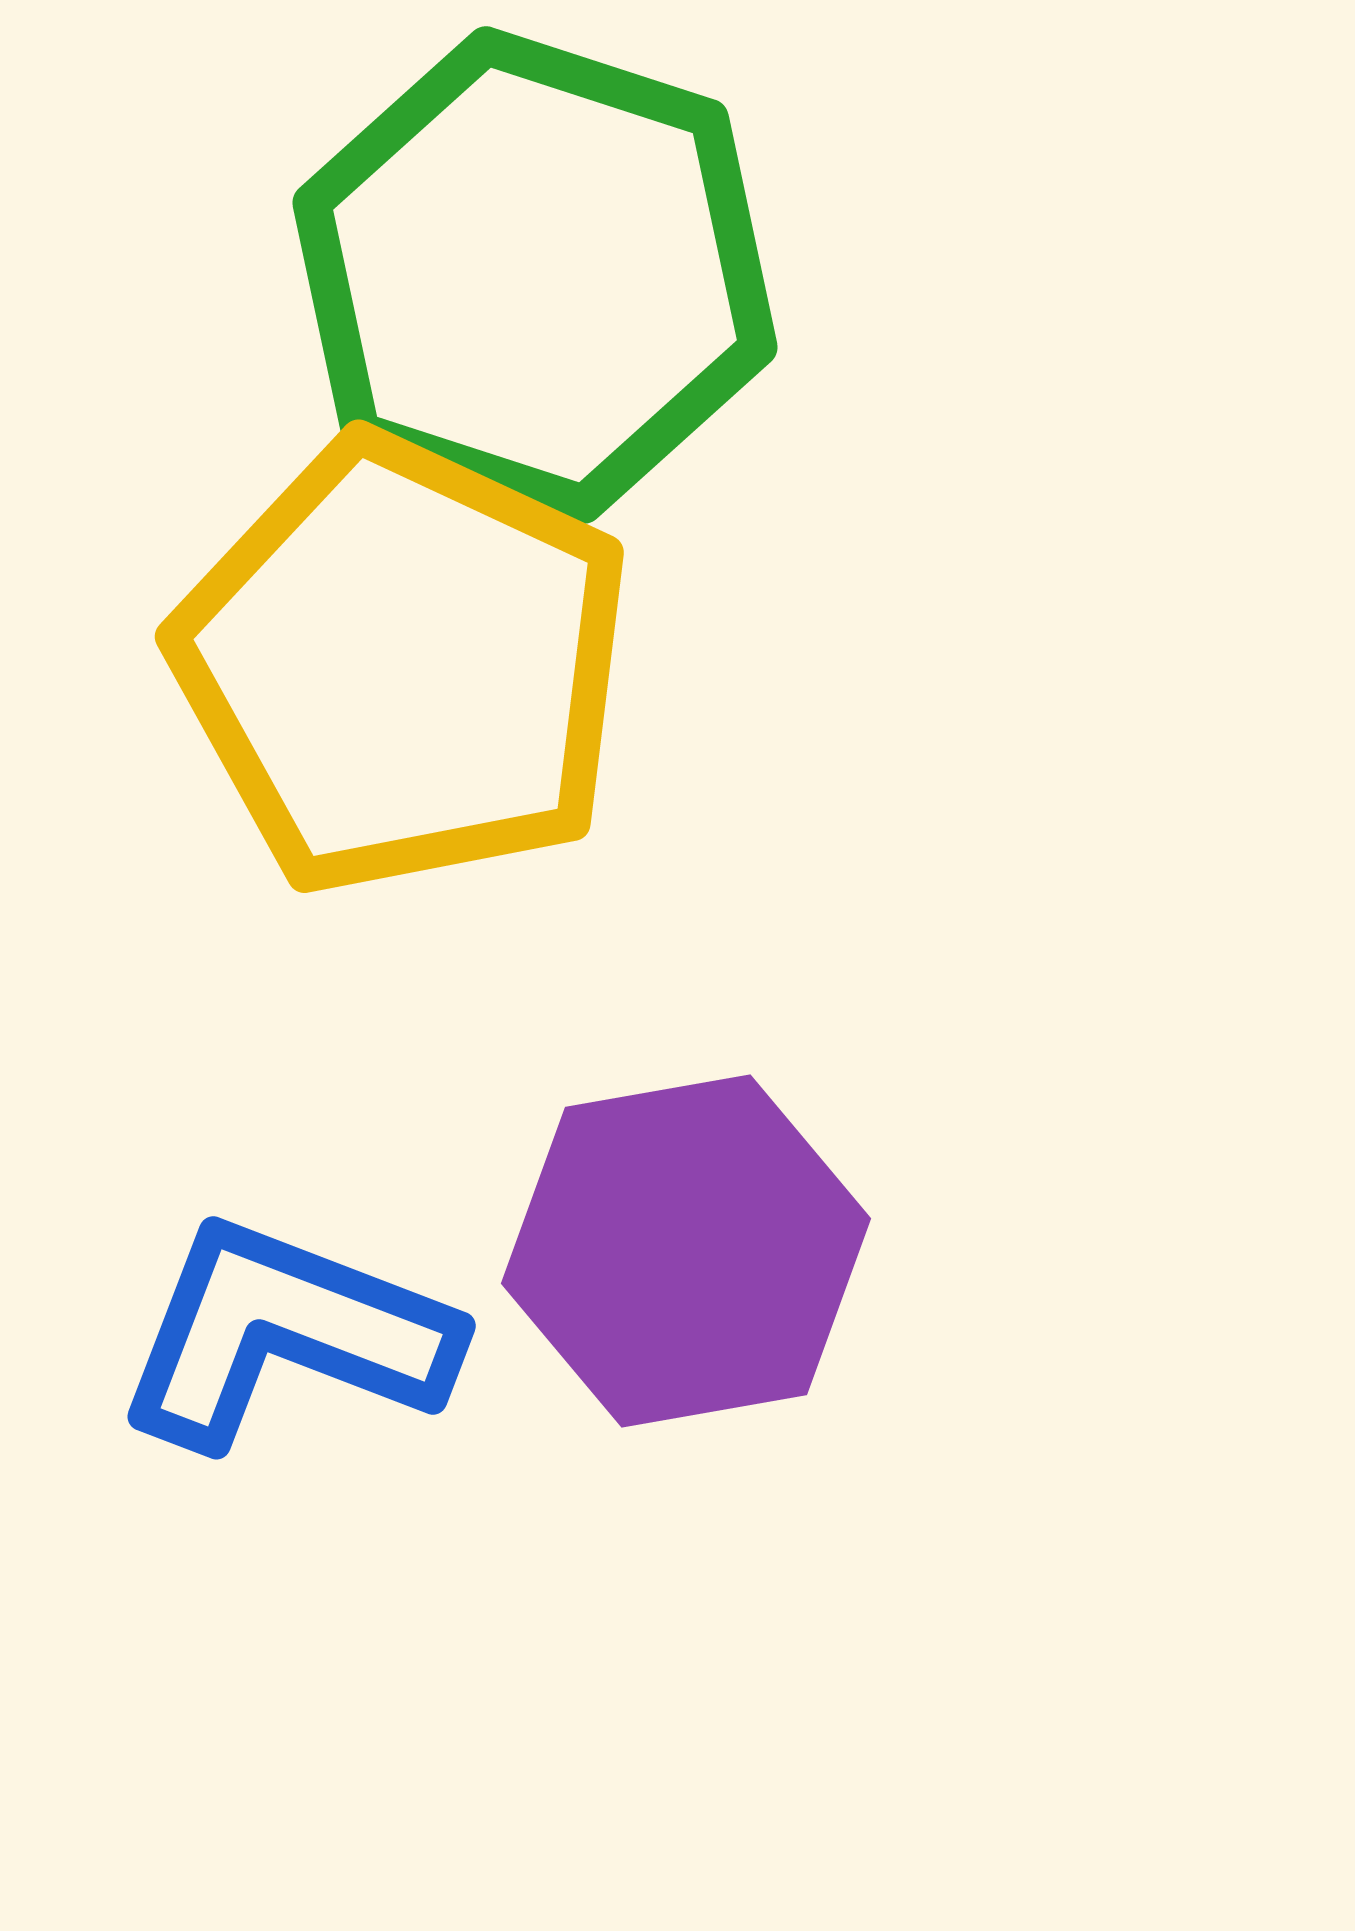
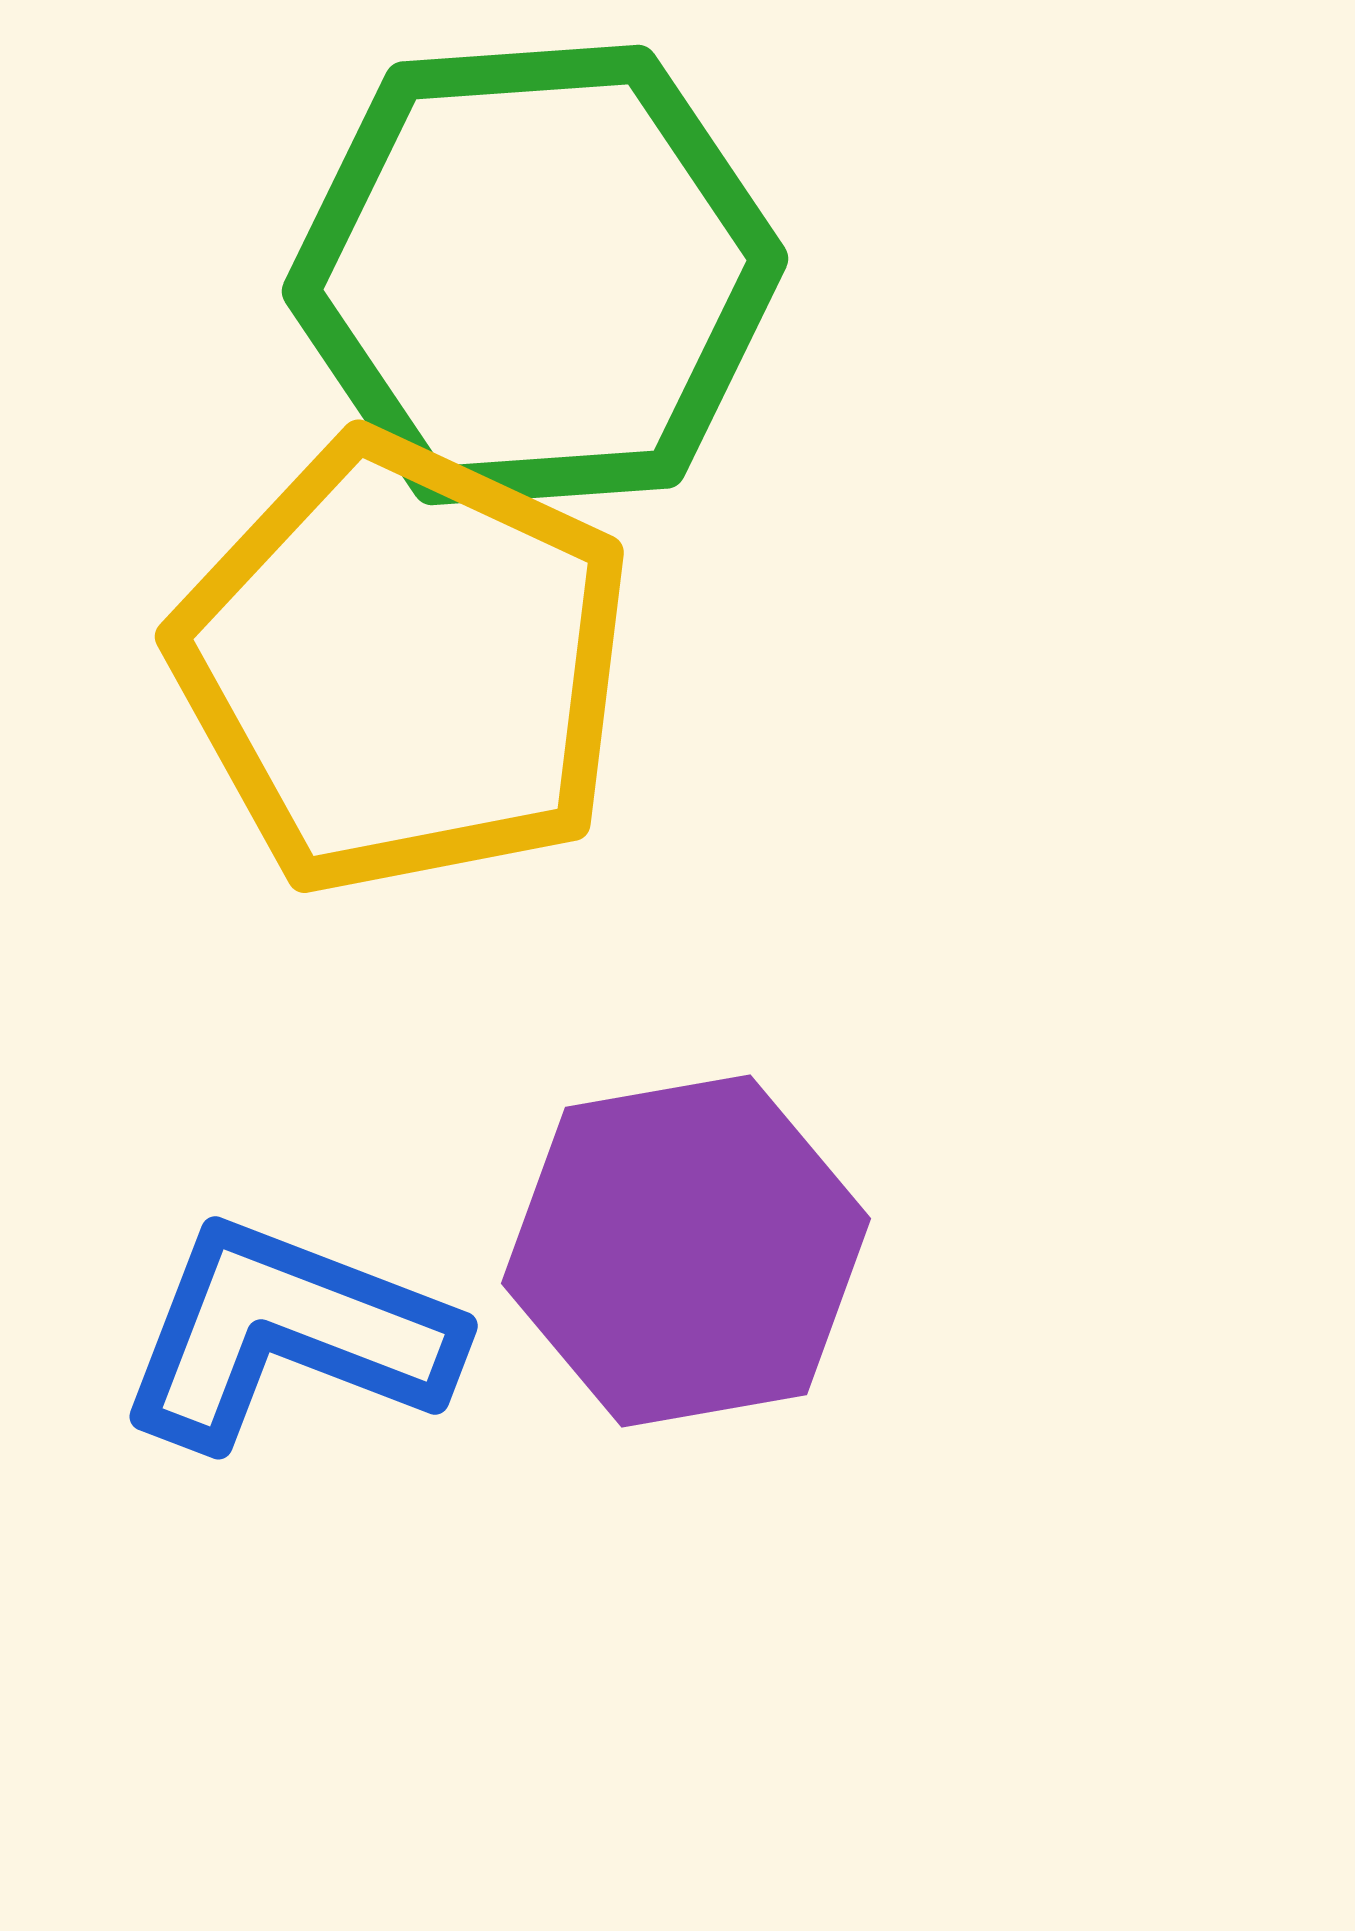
green hexagon: rotated 22 degrees counterclockwise
blue L-shape: moved 2 px right
